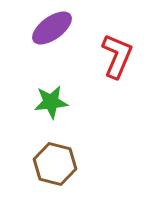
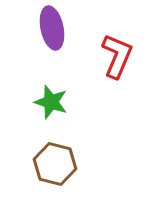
purple ellipse: rotated 66 degrees counterclockwise
green star: rotated 24 degrees clockwise
